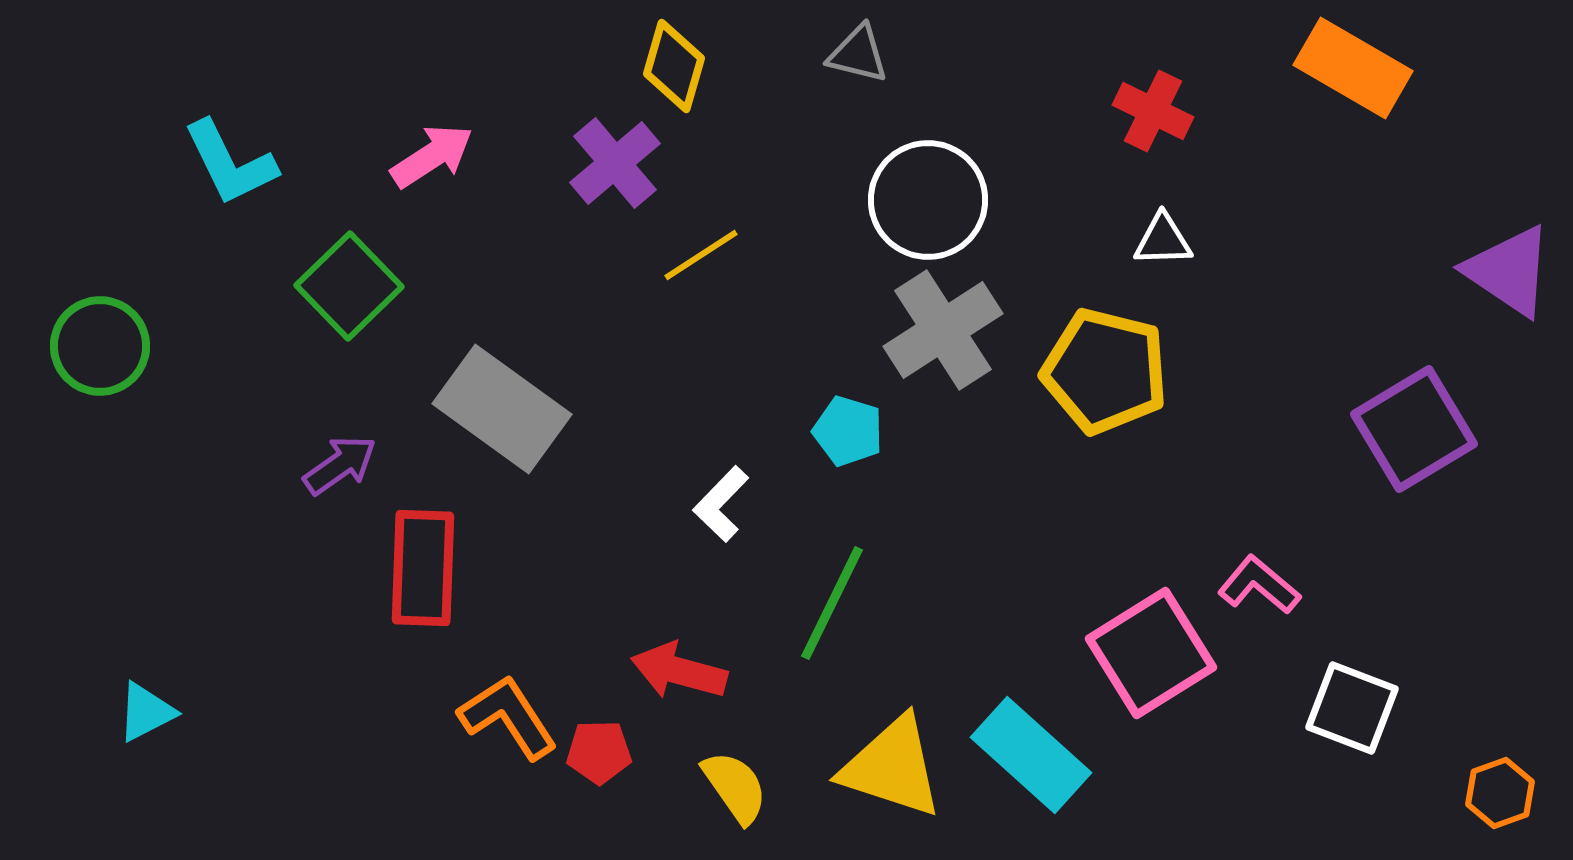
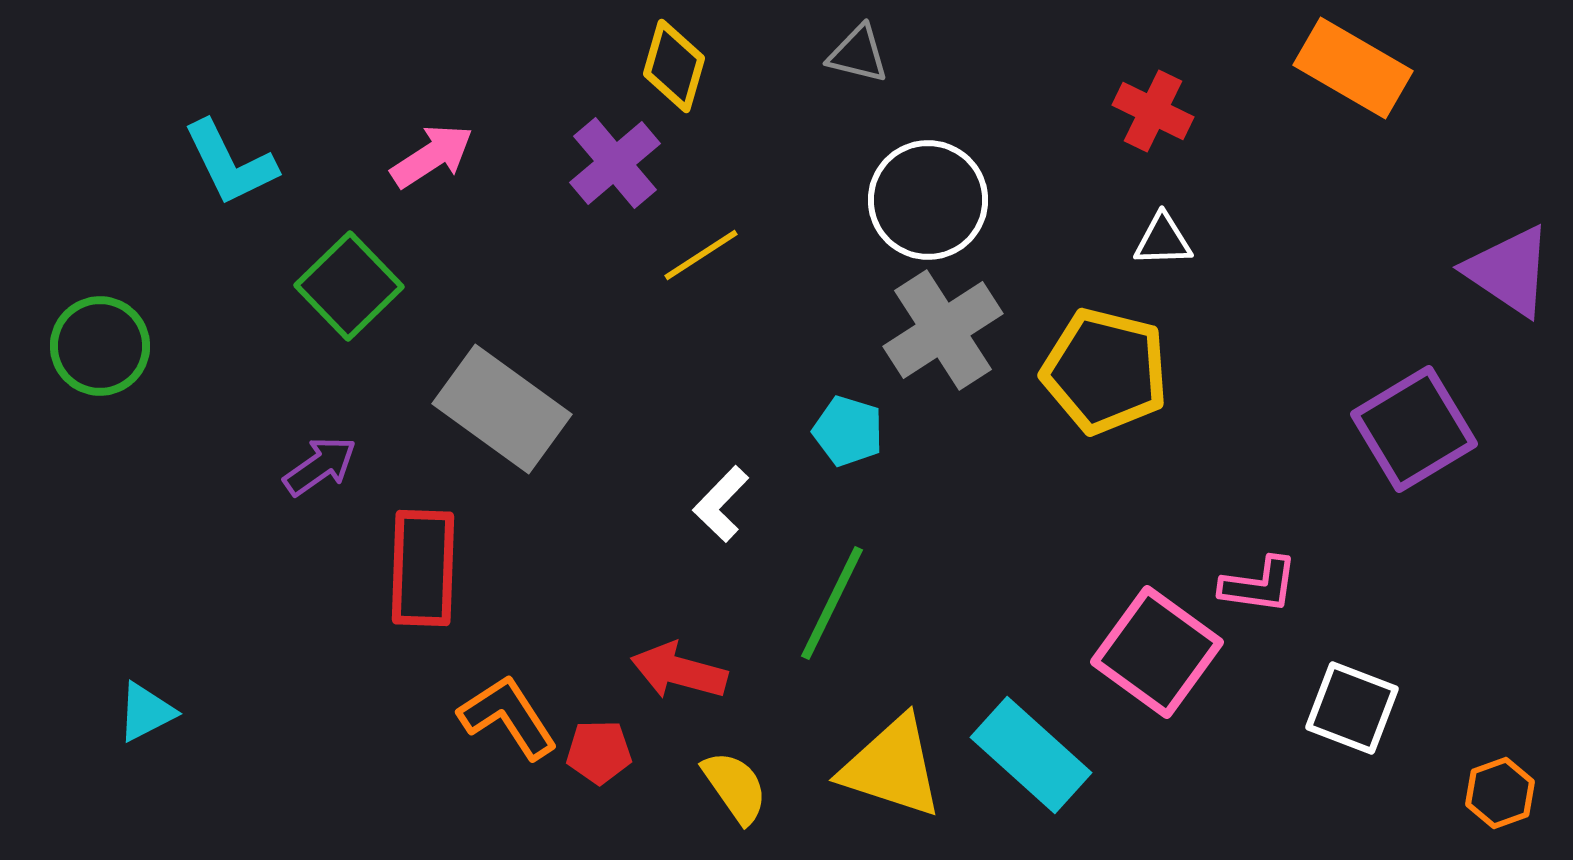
purple arrow: moved 20 px left, 1 px down
pink L-shape: rotated 148 degrees clockwise
pink square: moved 6 px right, 1 px up; rotated 22 degrees counterclockwise
